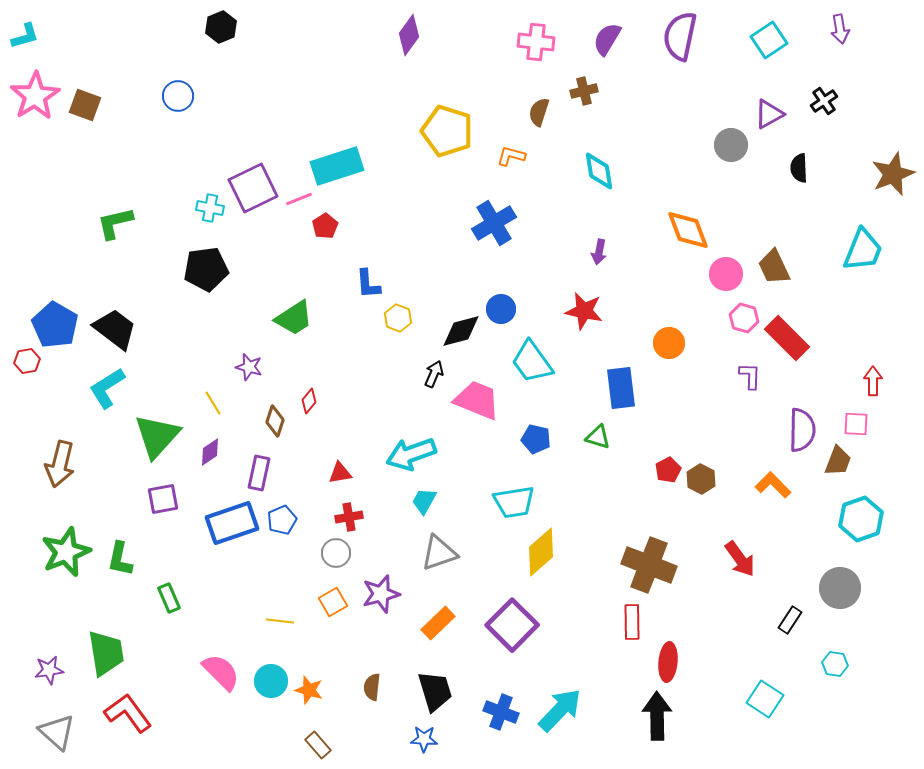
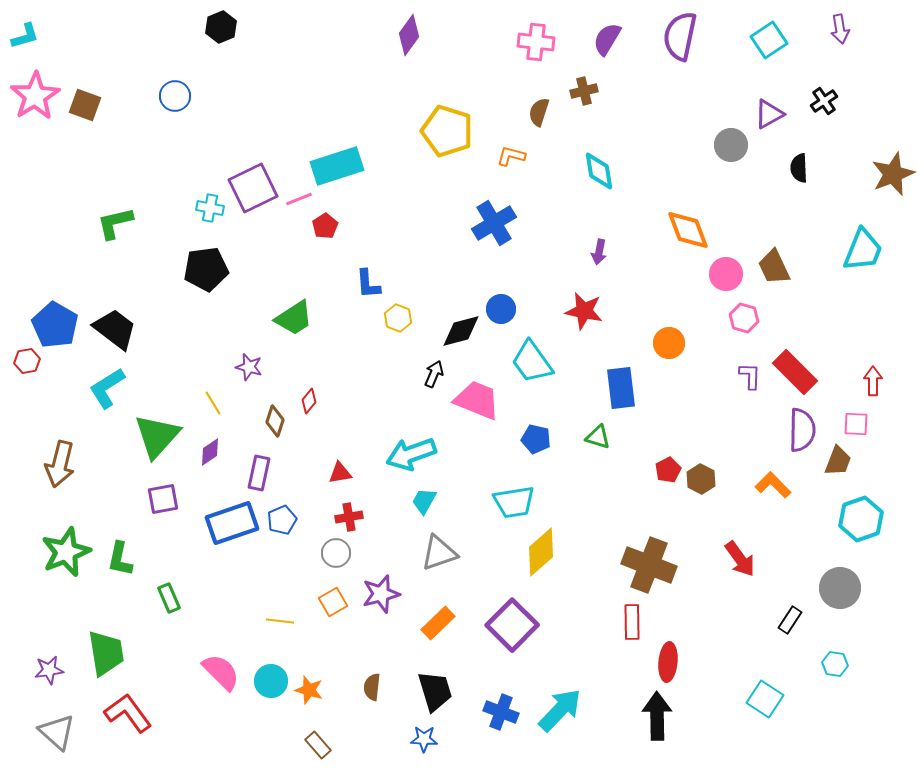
blue circle at (178, 96): moved 3 px left
red rectangle at (787, 338): moved 8 px right, 34 px down
